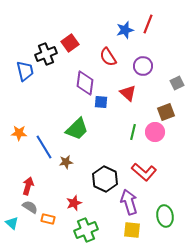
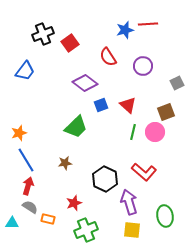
red line: rotated 66 degrees clockwise
black cross: moved 3 px left, 20 px up
blue trapezoid: rotated 50 degrees clockwise
purple diamond: rotated 60 degrees counterclockwise
red triangle: moved 12 px down
blue square: moved 3 px down; rotated 24 degrees counterclockwise
green trapezoid: moved 1 px left, 2 px up
orange star: rotated 21 degrees counterclockwise
blue line: moved 18 px left, 13 px down
brown star: moved 1 px left, 1 px down
cyan triangle: rotated 40 degrees counterclockwise
